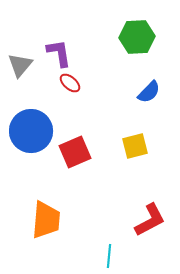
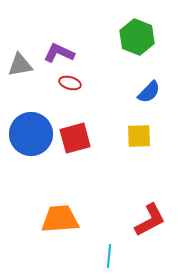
green hexagon: rotated 24 degrees clockwise
purple L-shape: rotated 56 degrees counterclockwise
gray triangle: rotated 40 degrees clockwise
red ellipse: rotated 25 degrees counterclockwise
blue circle: moved 3 px down
yellow square: moved 4 px right, 10 px up; rotated 12 degrees clockwise
red square: moved 14 px up; rotated 8 degrees clockwise
orange trapezoid: moved 14 px right, 1 px up; rotated 99 degrees counterclockwise
